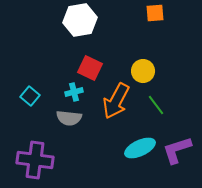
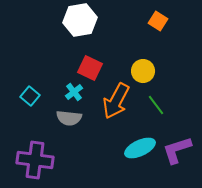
orange square: moved 3 px right, 8 px down; rotated 36 degrees clockwise
cyan cross: rotated 24 degrees counterclockwise
